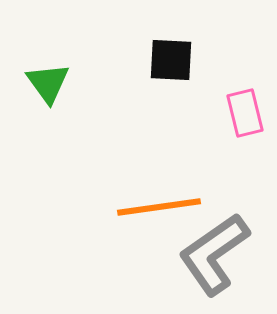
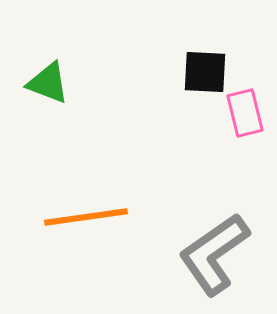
black square: moved 34 px right, 12 px down
green triangle: rotated 33 degrees counterclockwise
orange line: moved 73 px left, 10 px down
